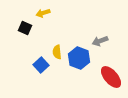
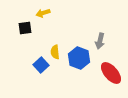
black square: rotated 32 degrees counterclockwise
gray arrow: rotated 56 degrees counterclockwise
yellow semicircle: moved 2 px left
red ellipse: moved 4 px up
